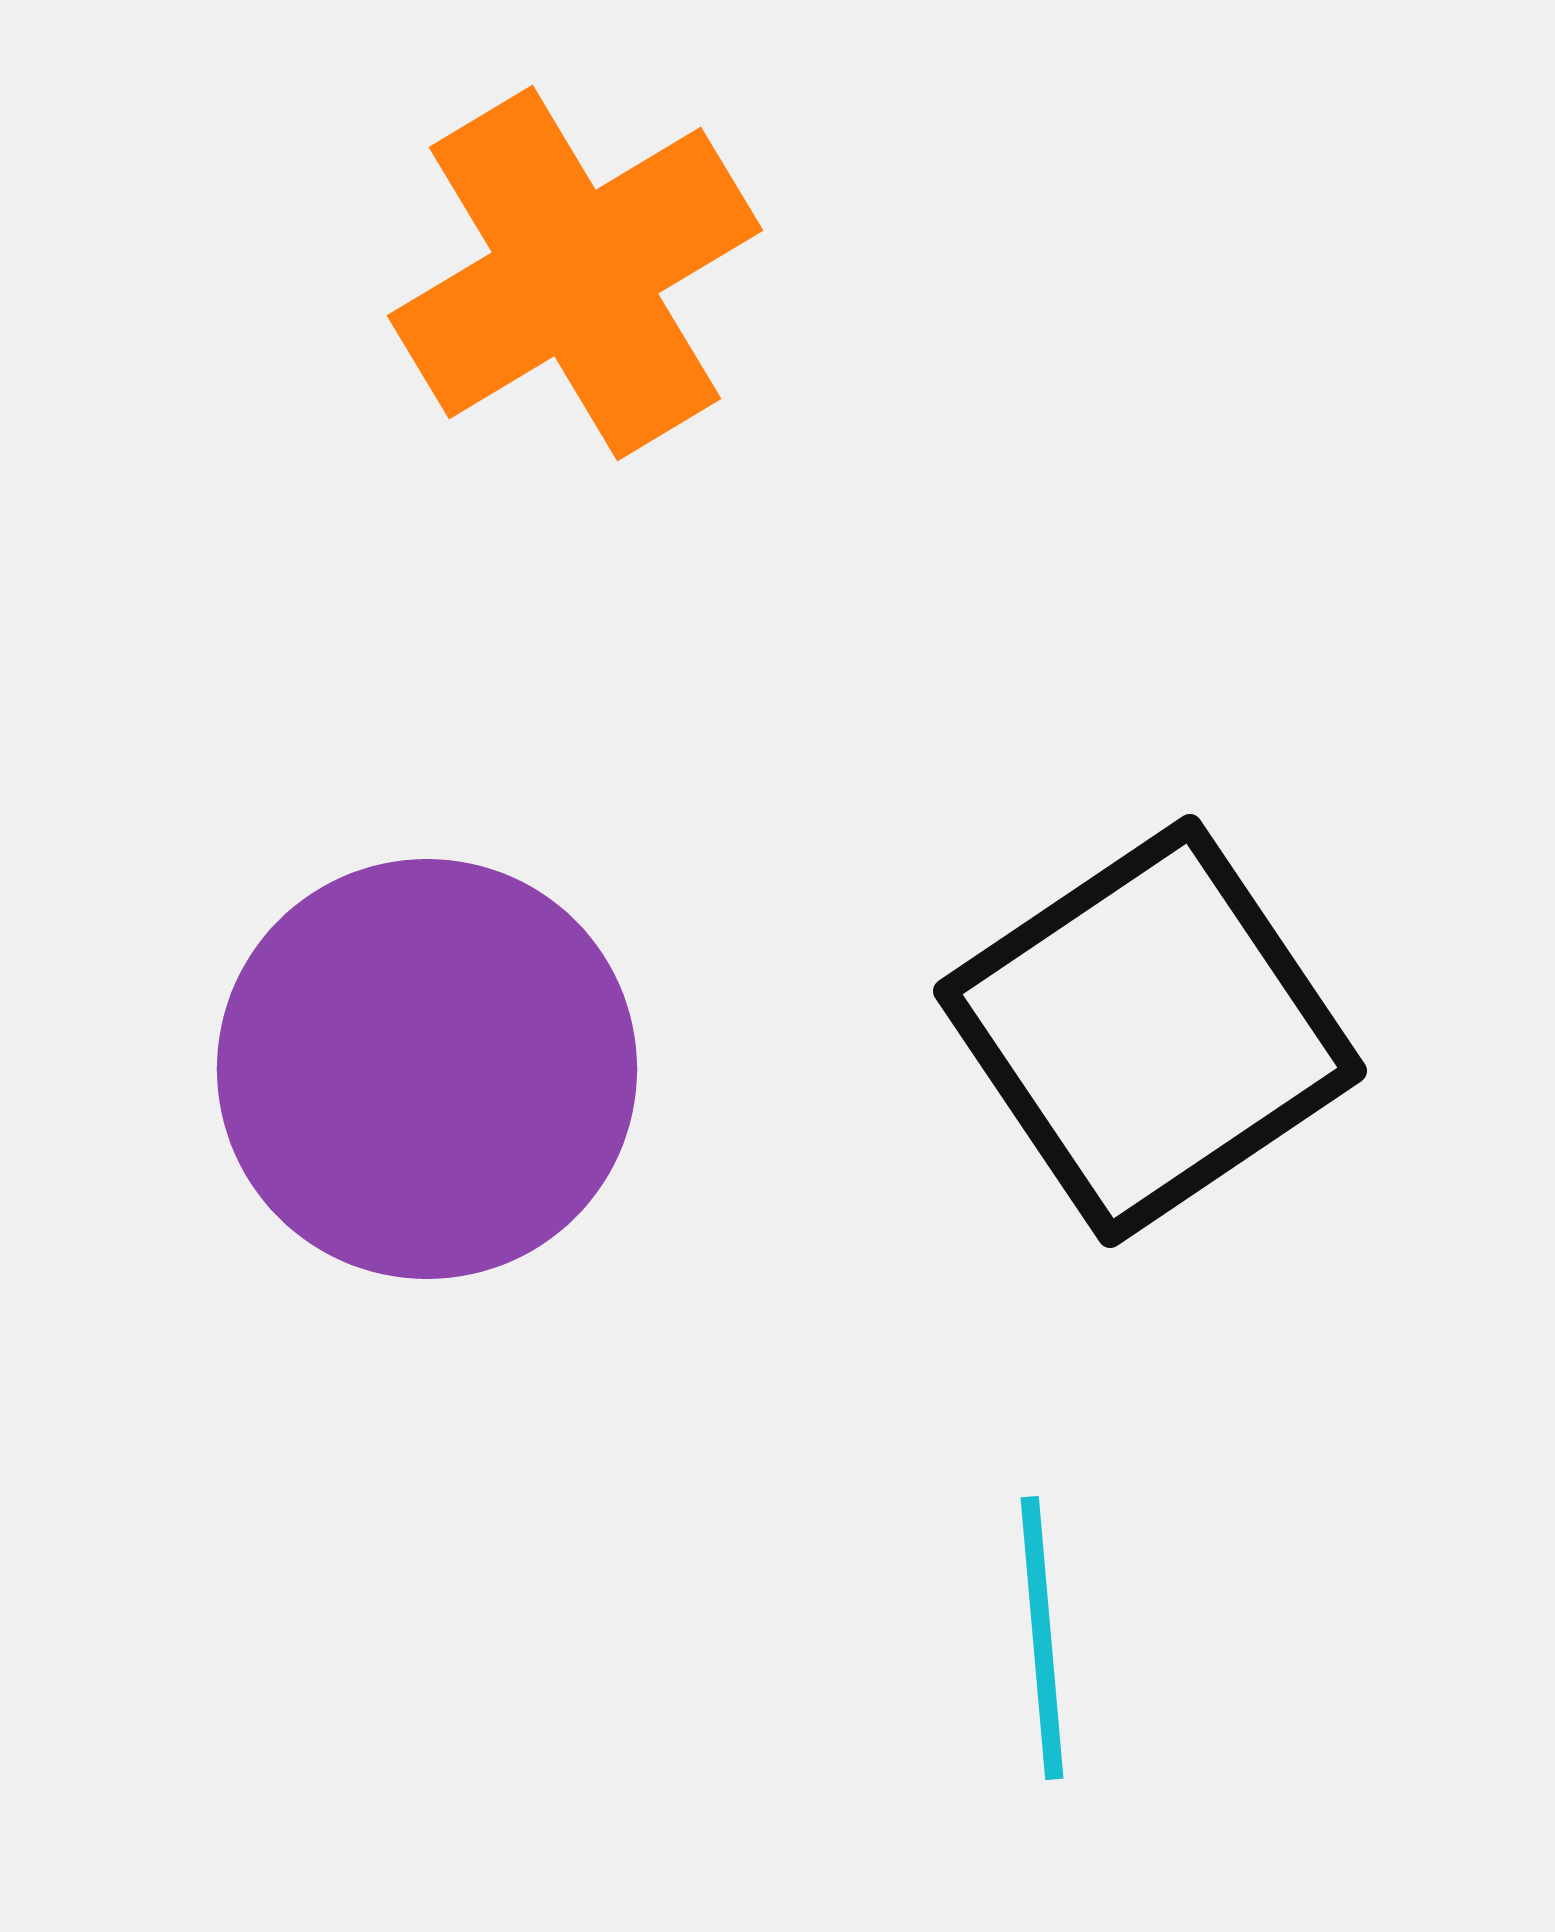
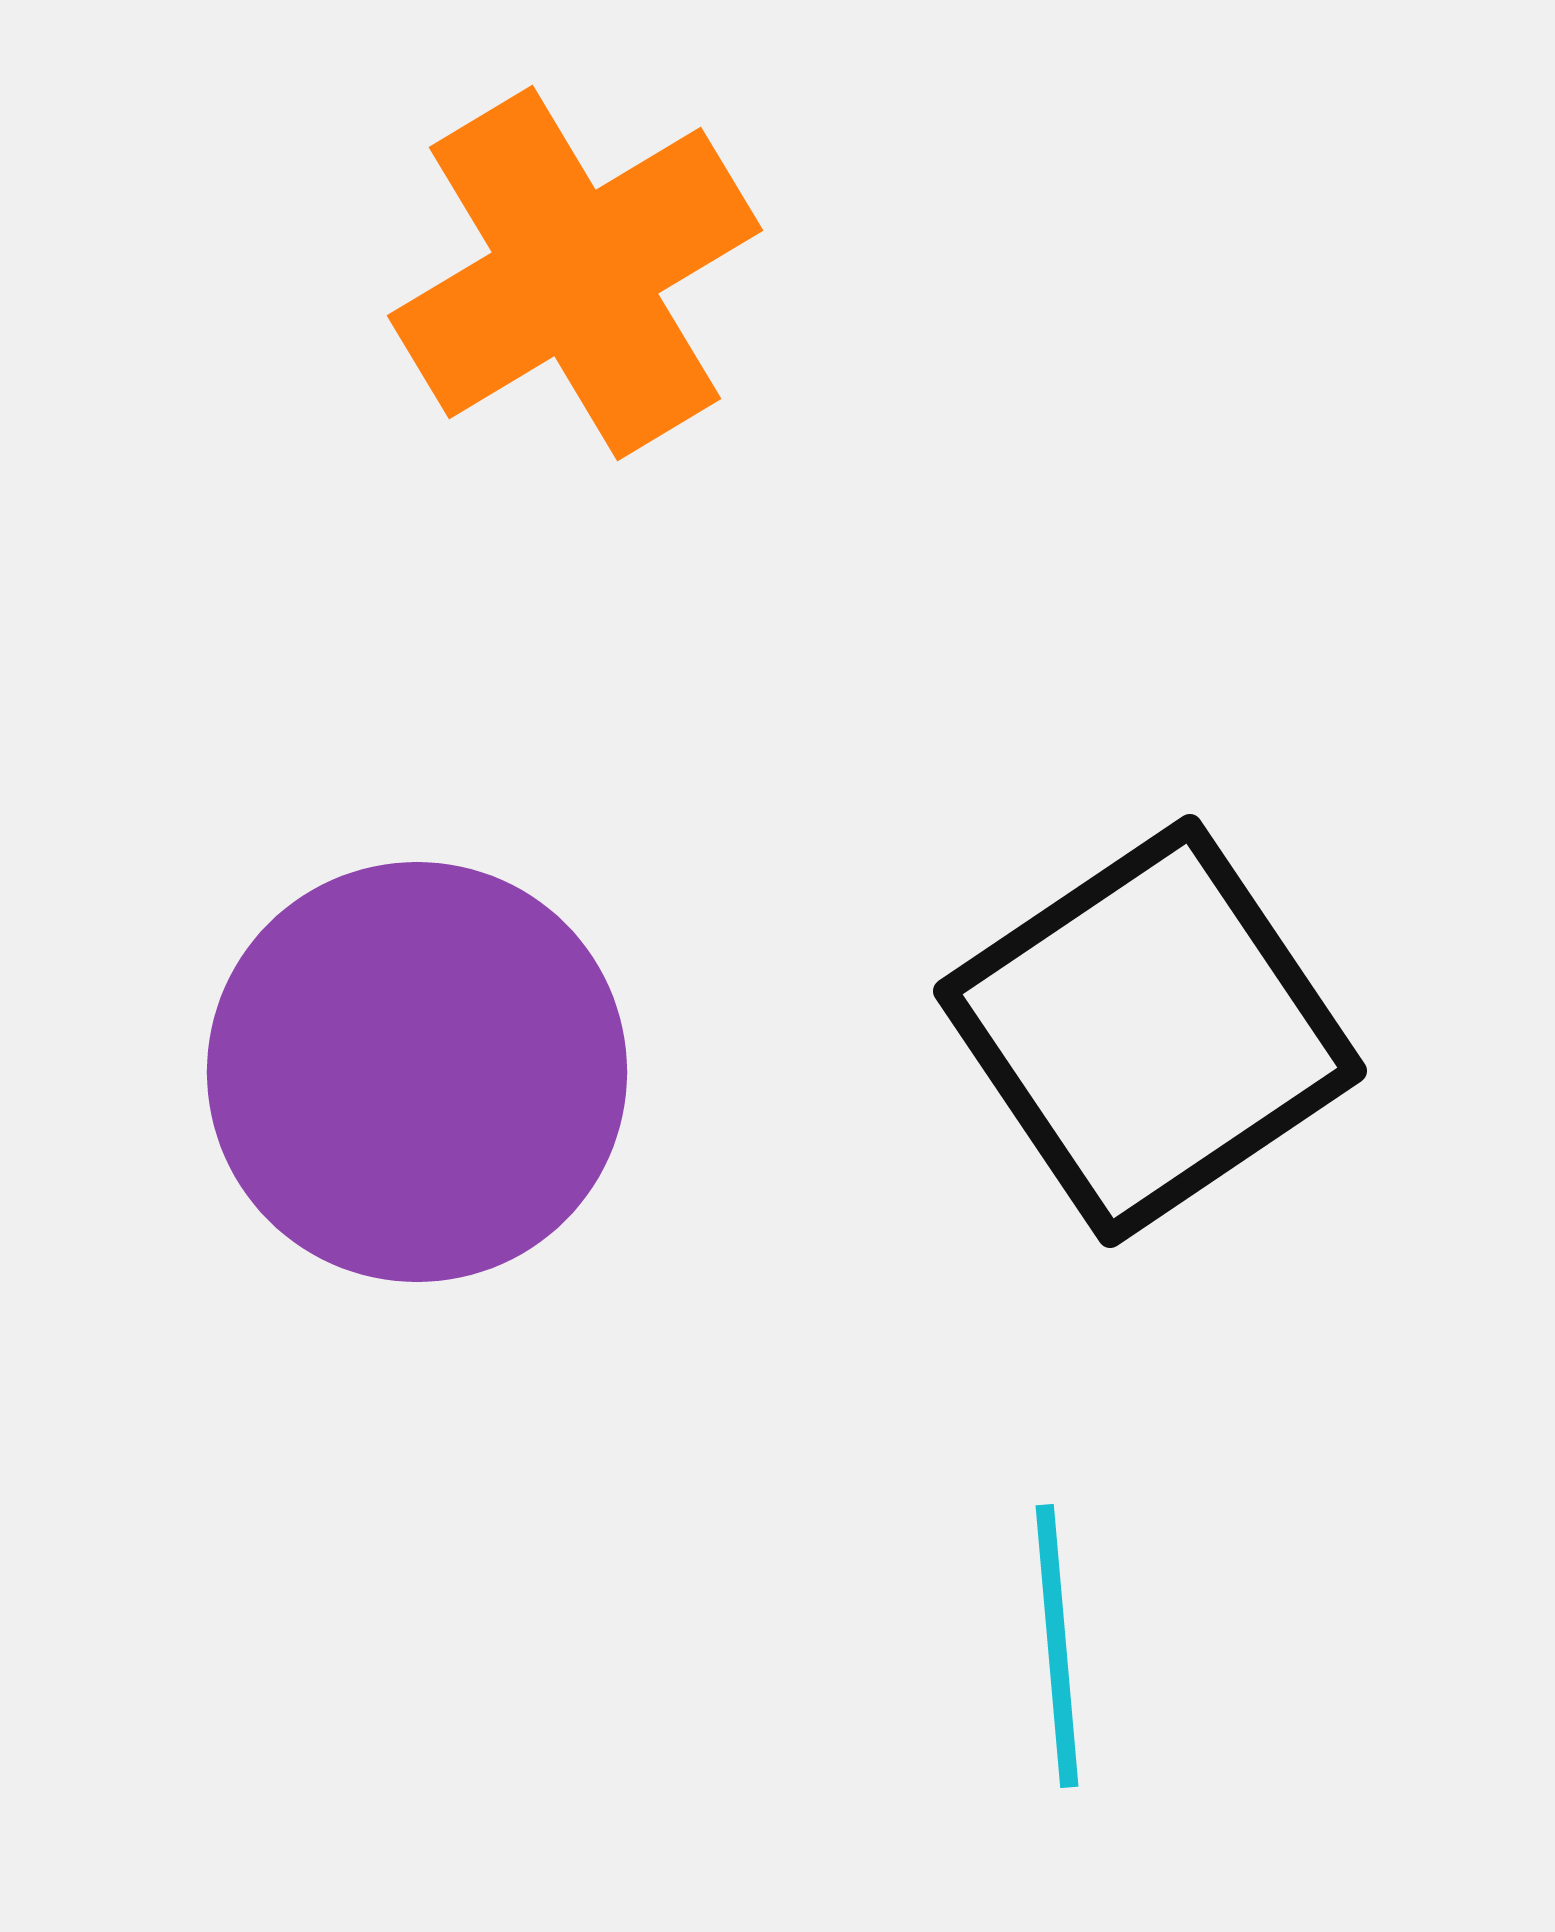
purple circle: moved 10 px left, 3 px down
cyan line: moved 15 px right, 8 px down
